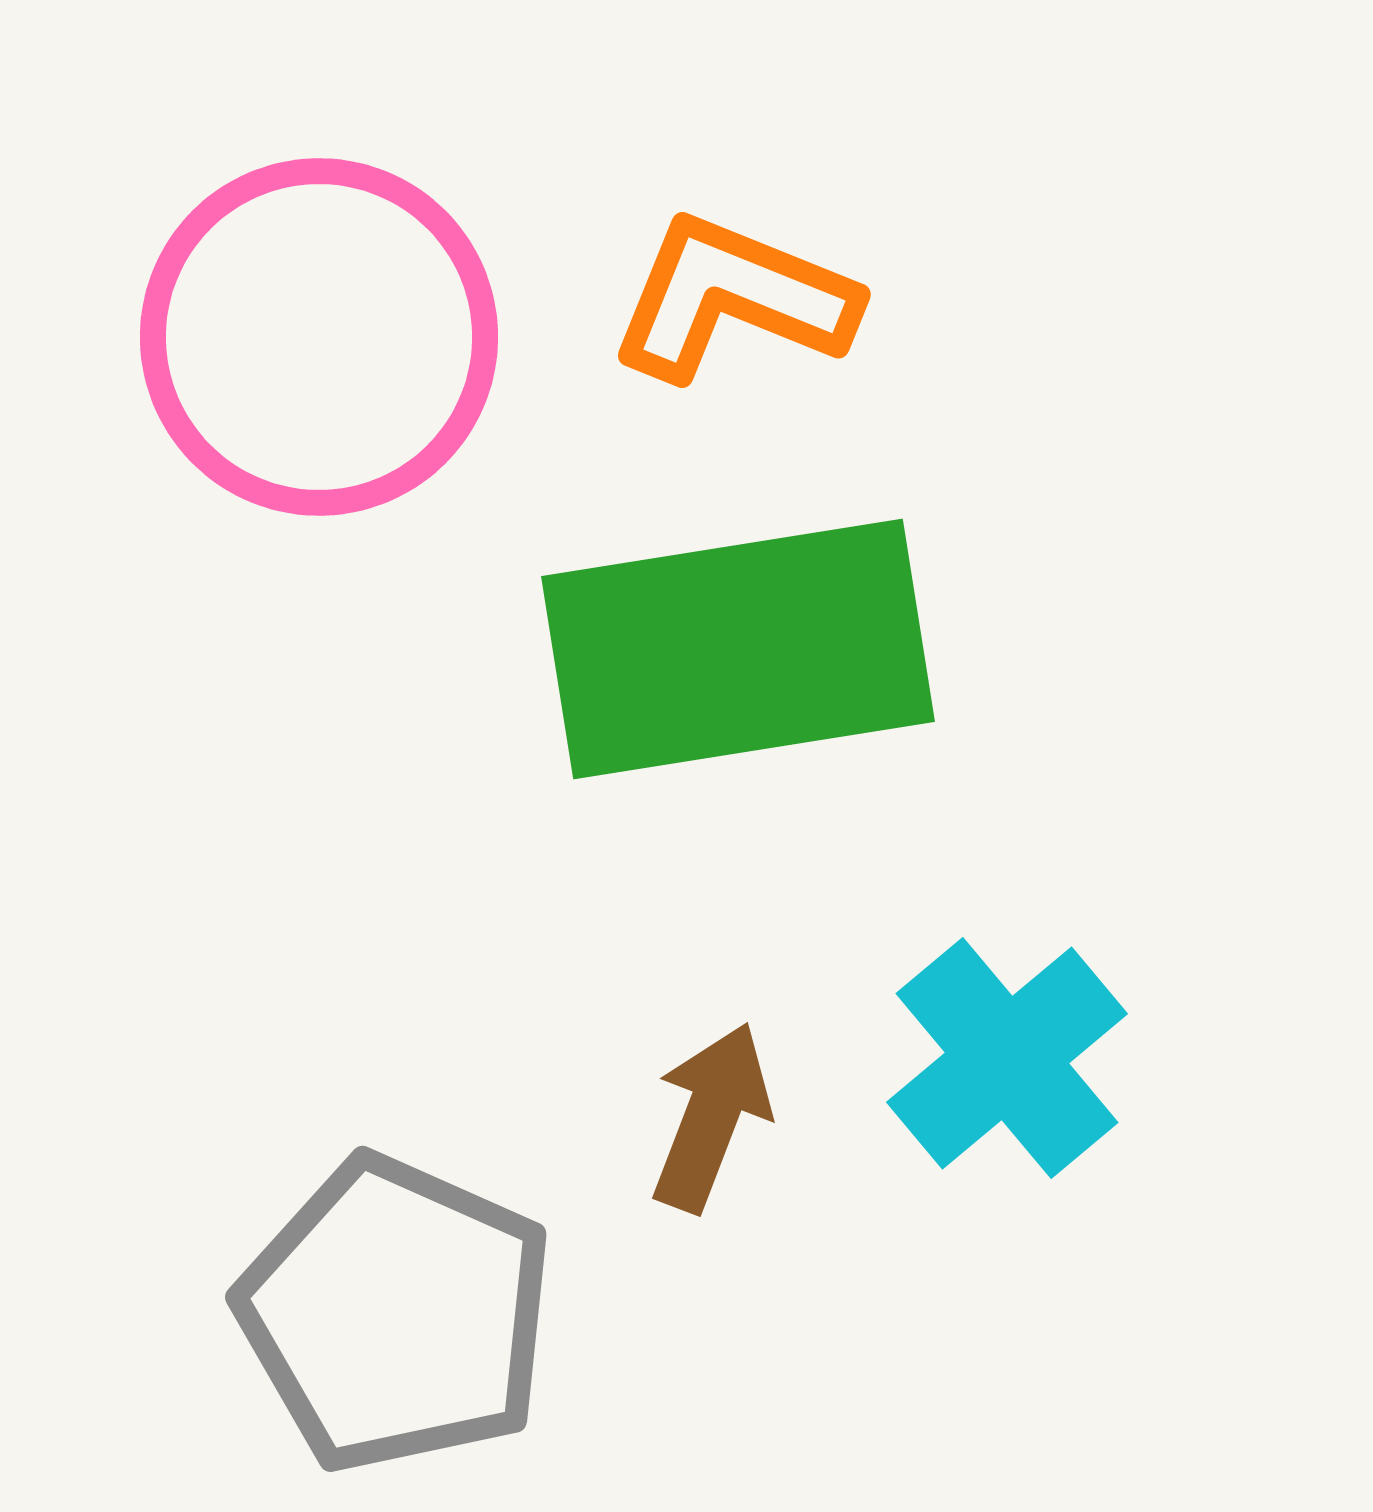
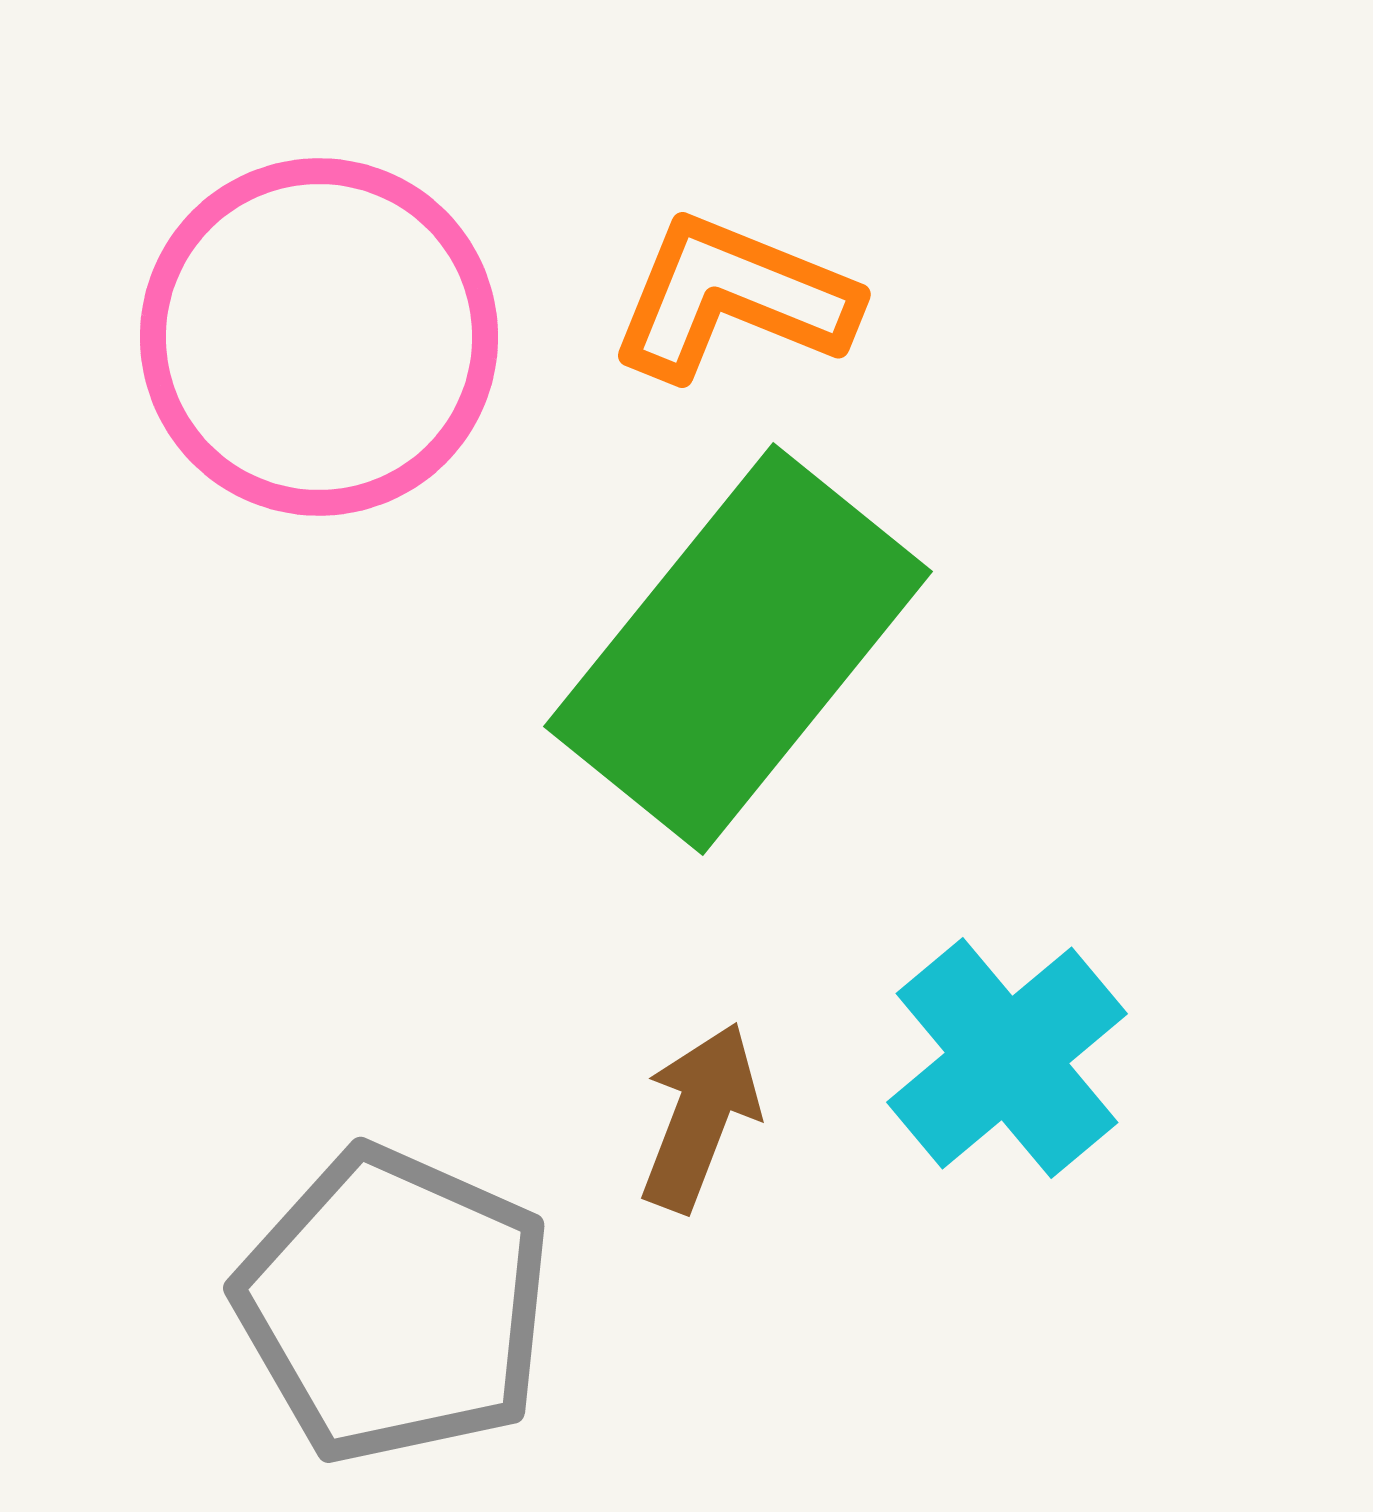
green rectangle: rotated 42 degrees counterclockwise
brown arrow: moved 11 px left
gray pentagon: moved 2 px left, 9 px up
